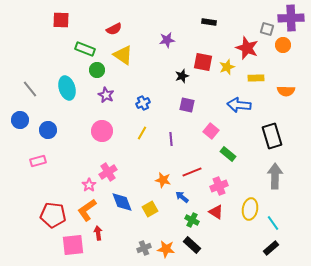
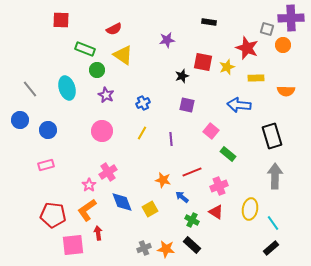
pink rectangle at (38, 161): moved 8 px right, 4 px down
